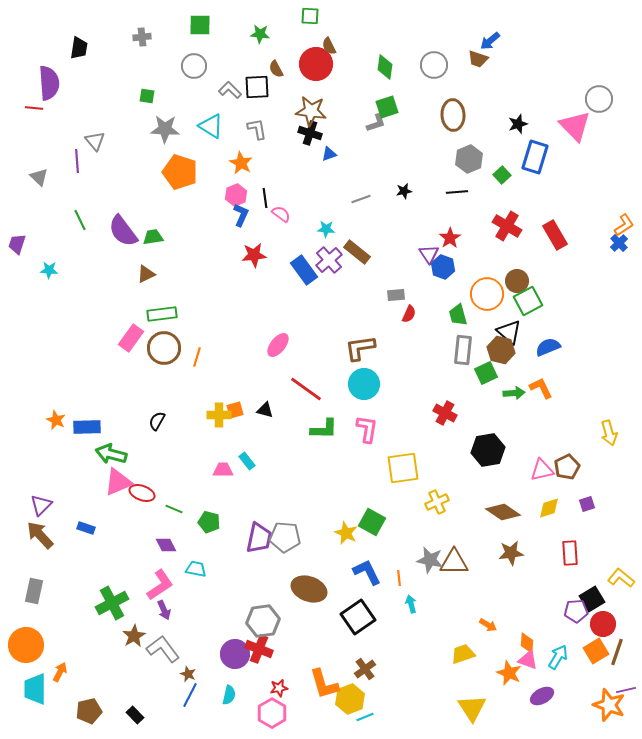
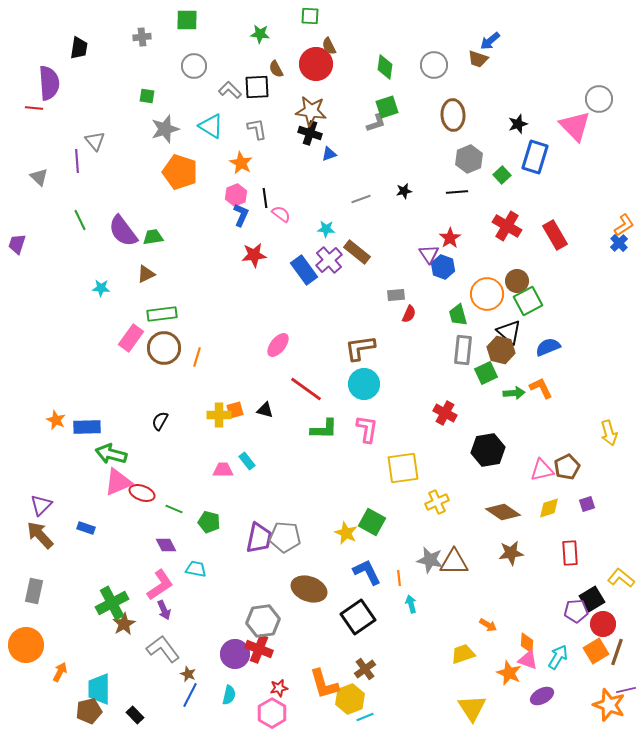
green square at (200, 25): moved 13 px left, 5 px up
gray star at (165, 129): rotated 20 degrees counterclockwise
cyan star at (49, 270): moved 52 px right, 18 px down
black semicircle at (157, 421): moved 3 px right
brown star at (134, 636): moved 10 px left, 12 px up
cyan trapezoid at (35, 689): moved 64 px right
